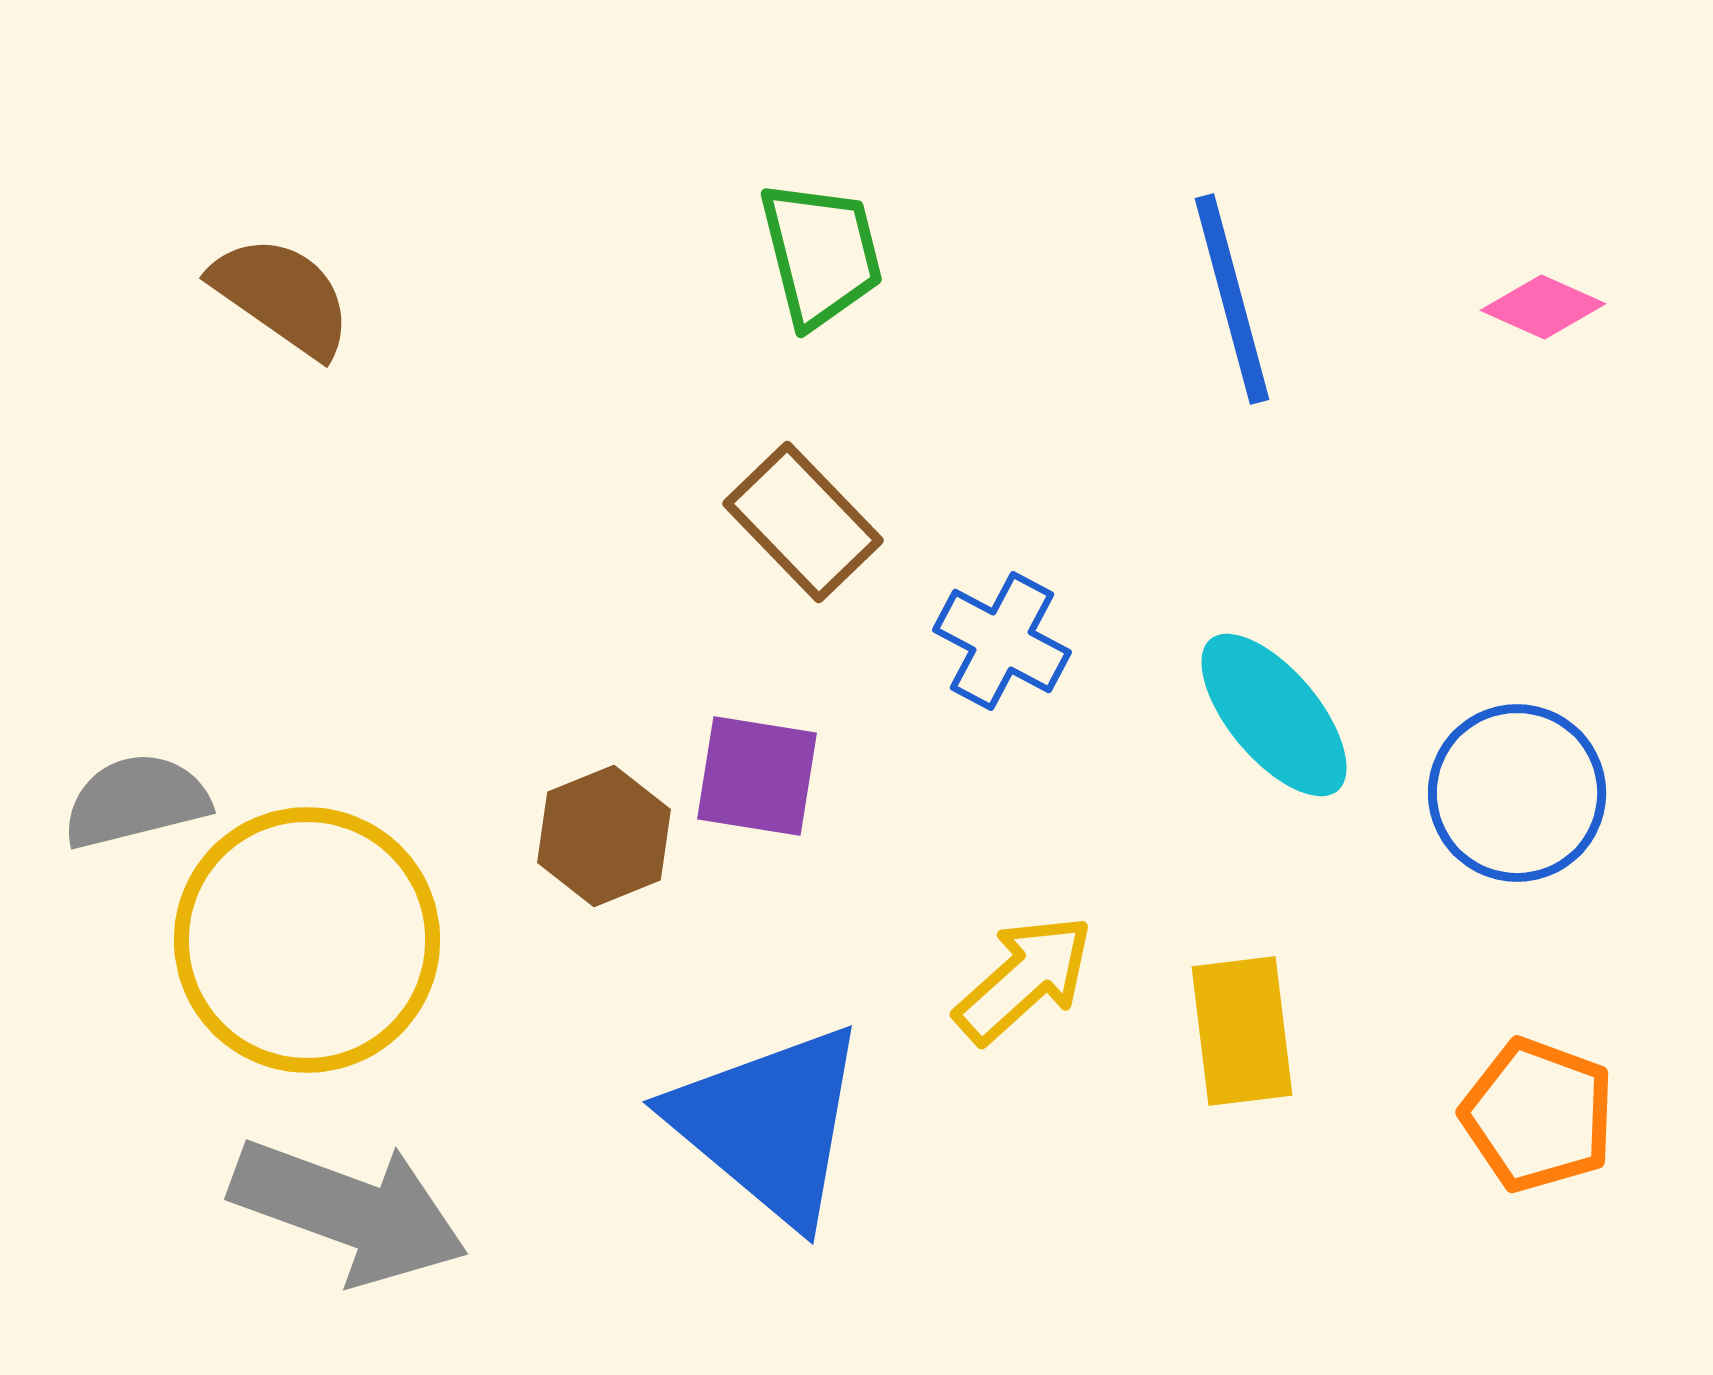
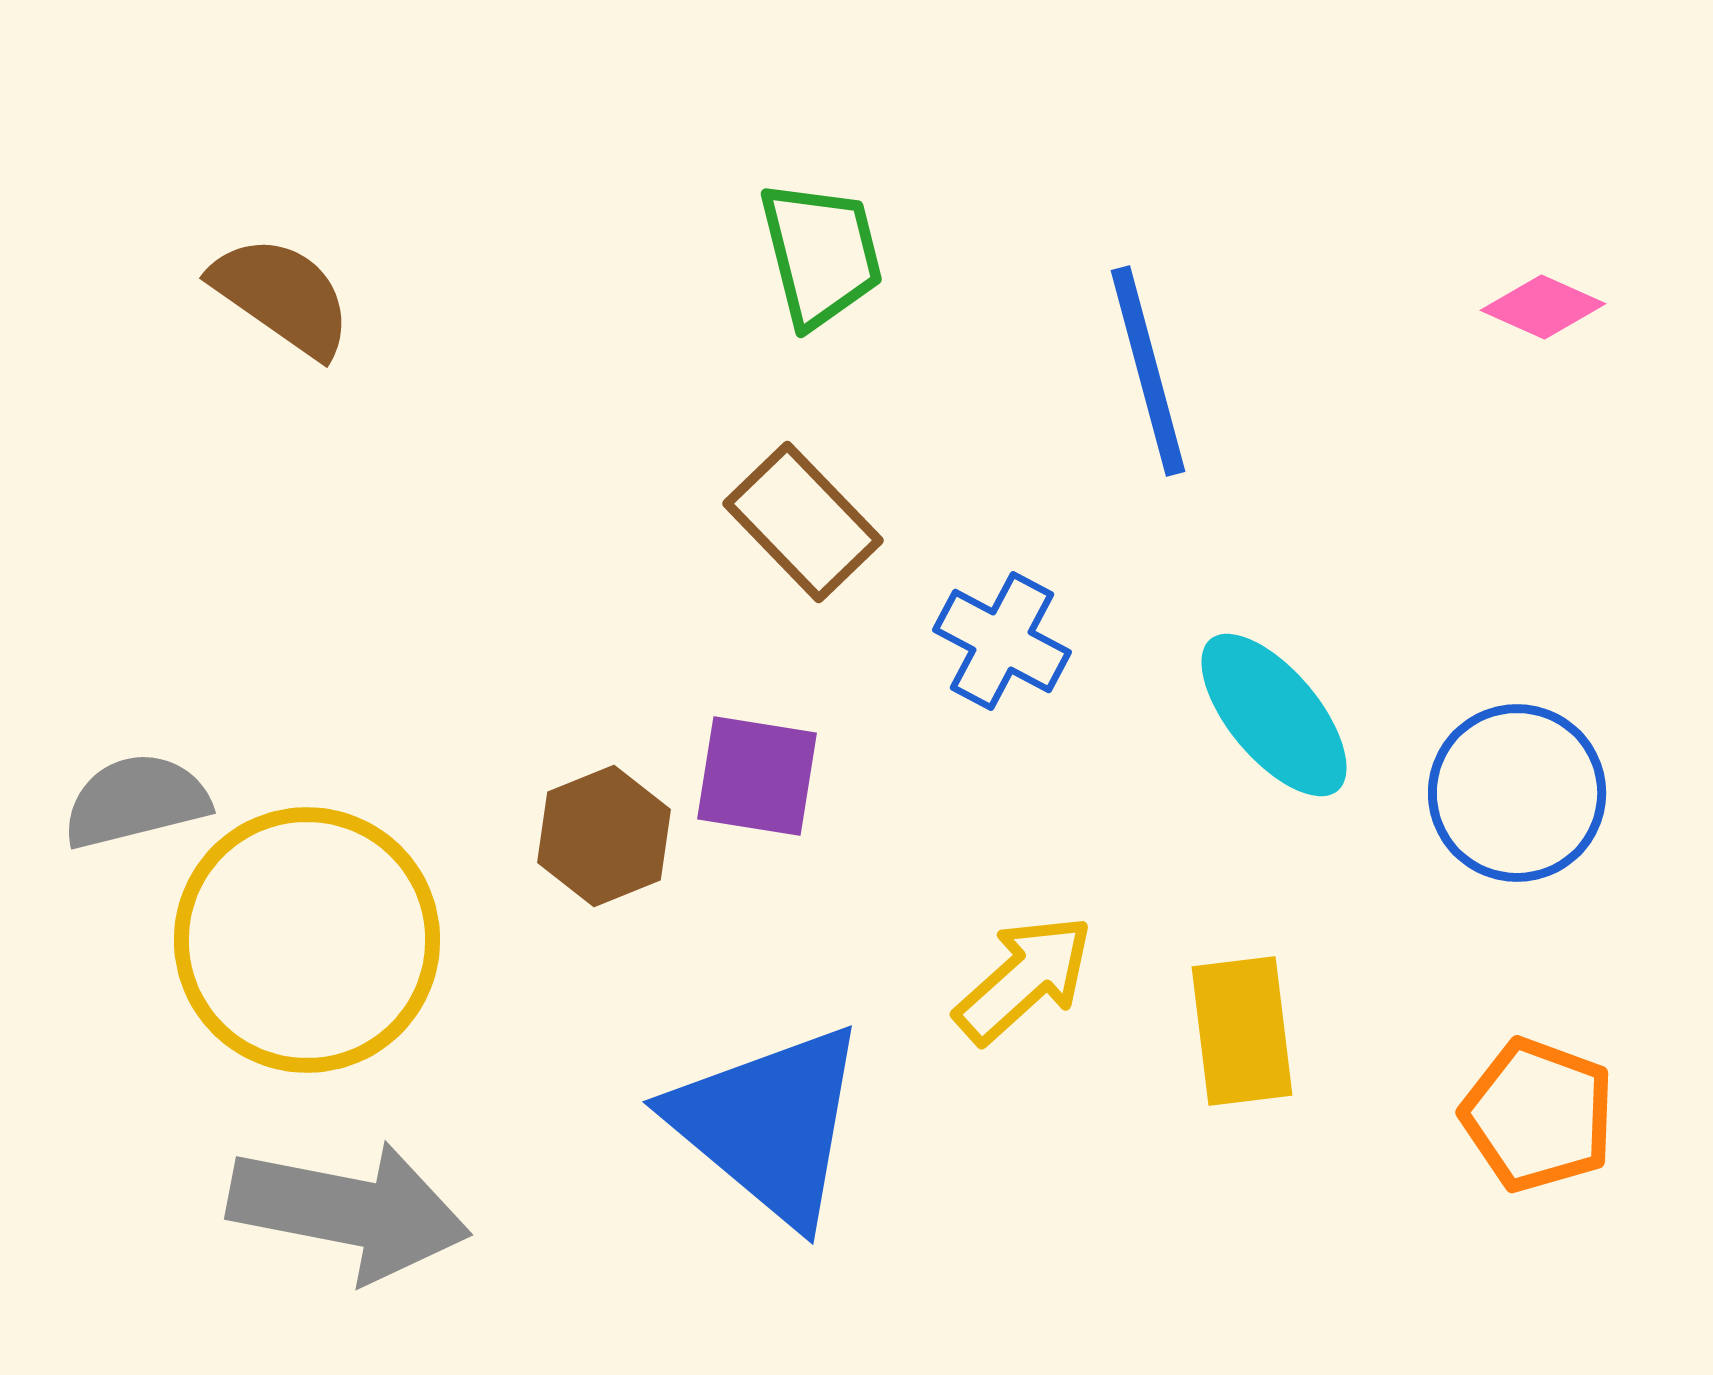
blue line: moved 84 px left, 72 px down
gray arrow: rotated 9 degrees counterclockwise
